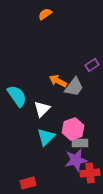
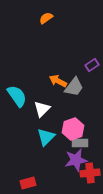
orange semicircle: moved 1 px right, 4 px down
